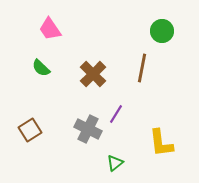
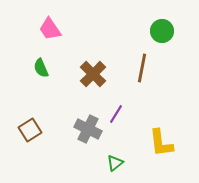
green semicircle: rotated 24 degrees clockwise
